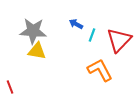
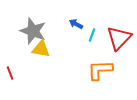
gray star: rotated 16 degrees clockwise
red triangle: moved 2 px up
yellow triangle: moved 4 px right, 2 px up
orange L-shape: rotated 64 degrees counterclockwise
red line: moved 14 px up
